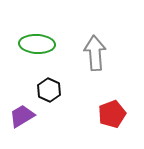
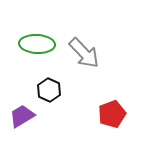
gray arrow: moved 11 px left; rotated 140 degrees clockwise
